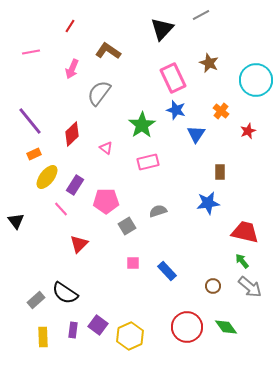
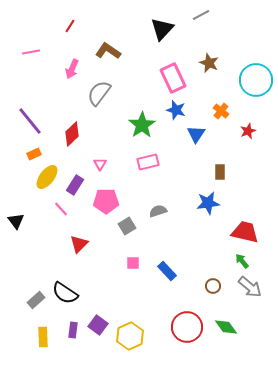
pink triangle at (106, 148): moved 6 px left, 16 px down; rotated 24 degrees clockwise
